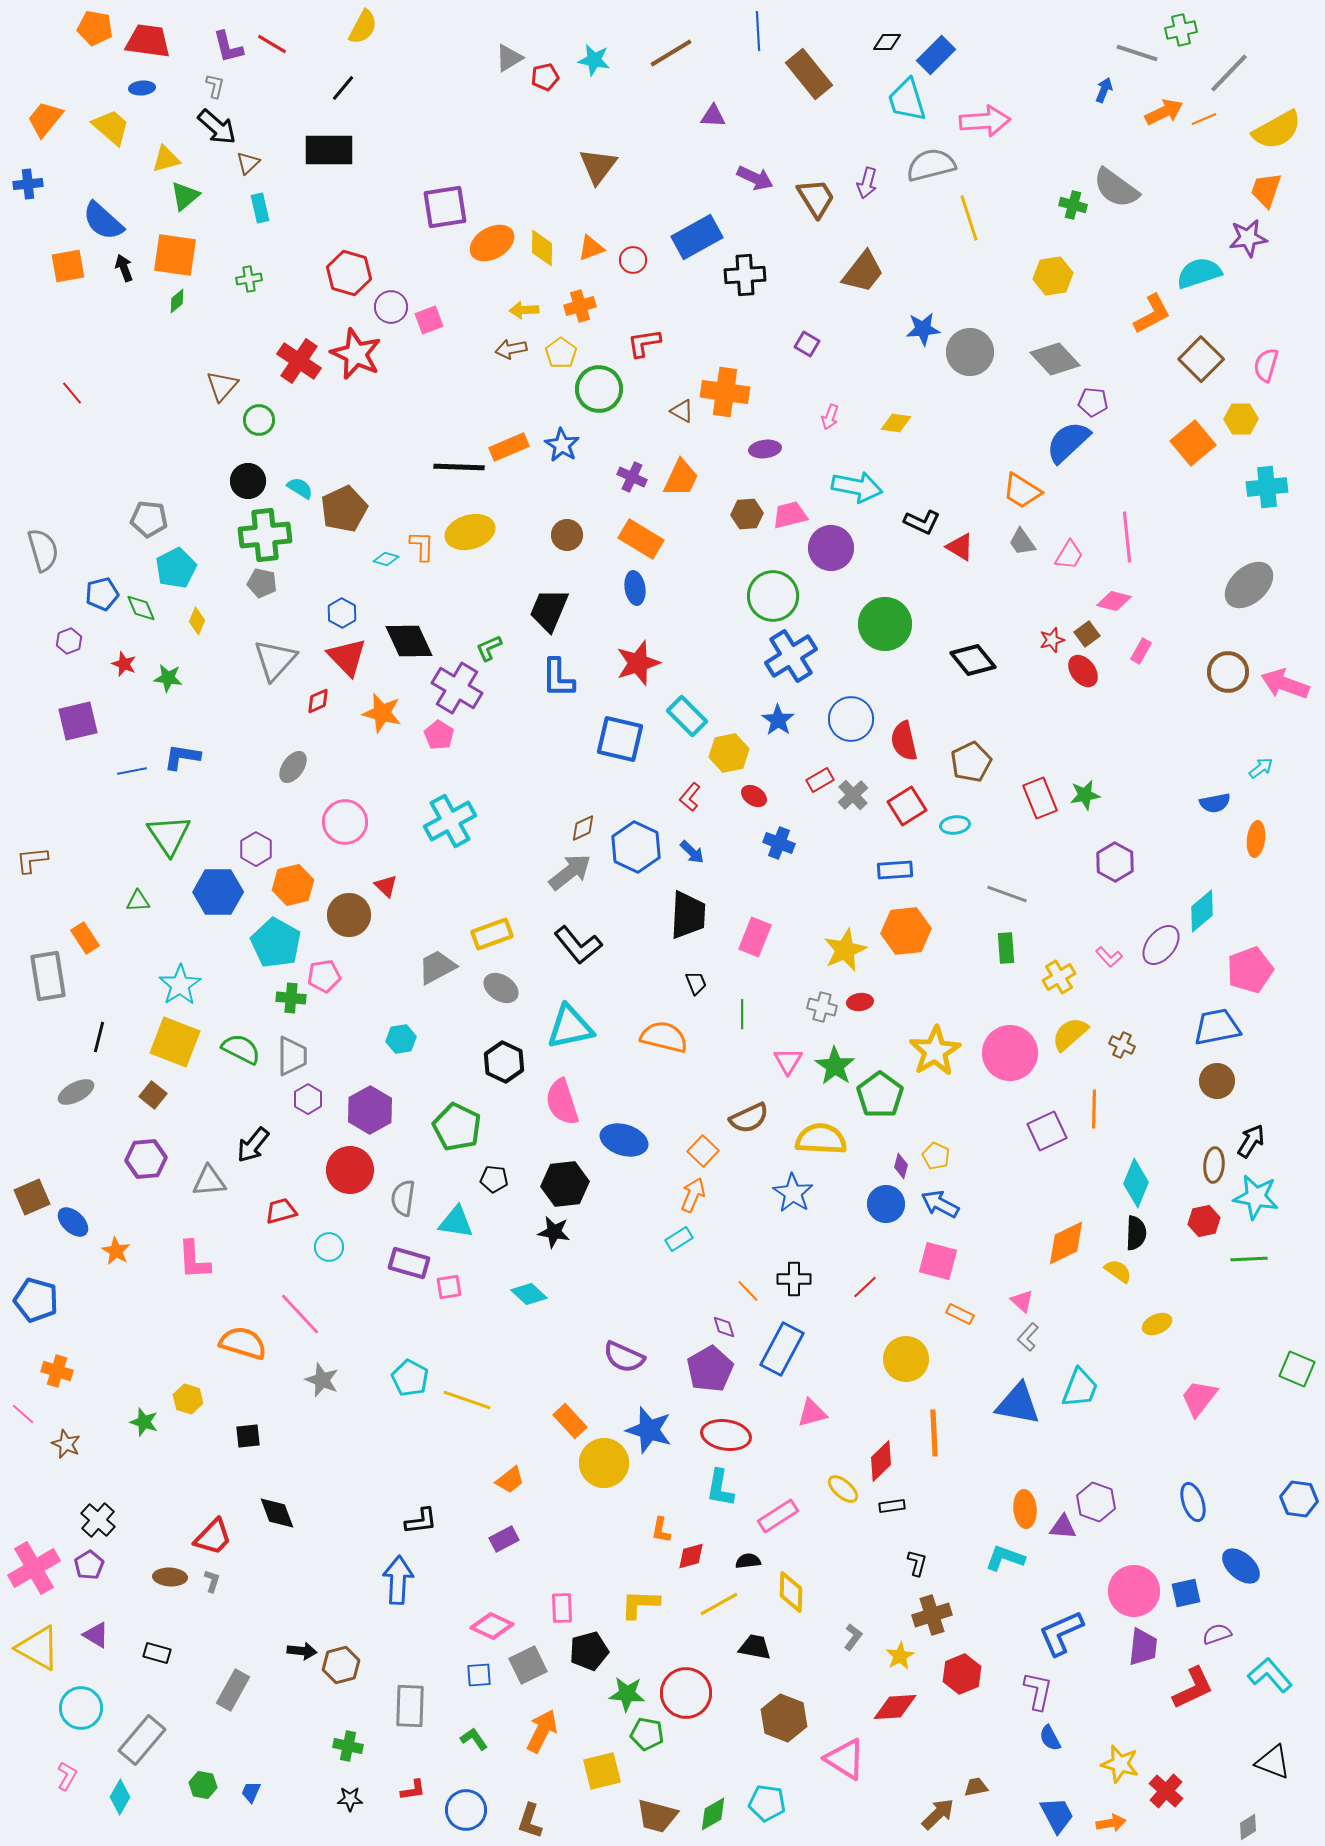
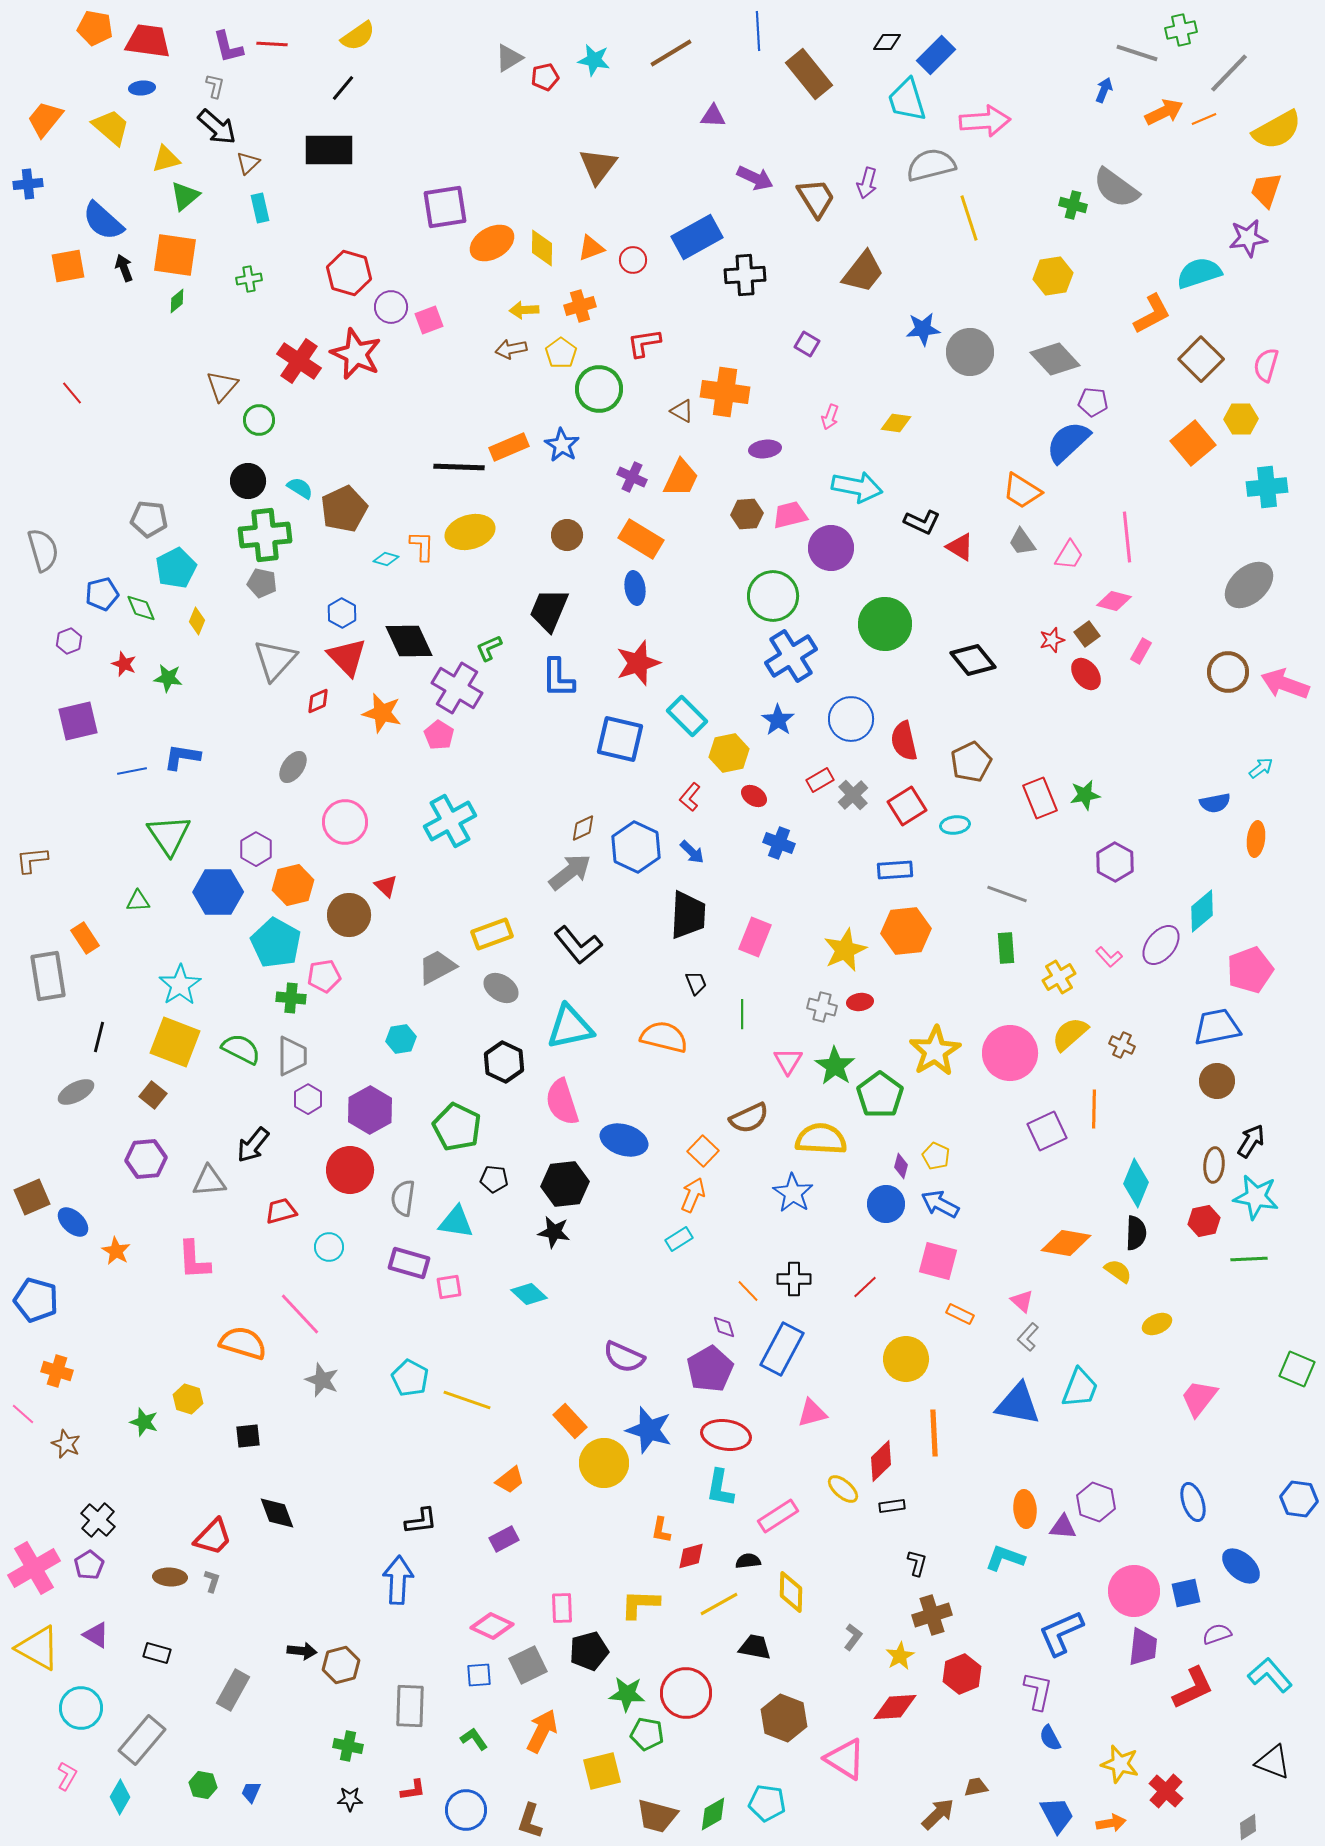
yellow semicircle at (363, 27): moved 5 px left, 9 px down; rotated 27 degrees clockwise
red line at (272, 44): rotated 28 degrees counterclockwise
red ellipse at (1083, 671): moved 3 px right, 3 px down
orange diamond at (1066, 1243): rotated 36 degrees clockwise
